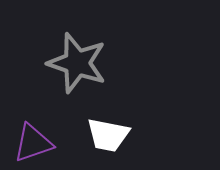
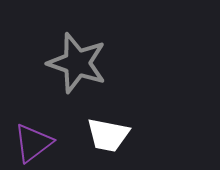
purple triangle: rotated 18 degrees counterclockwise
